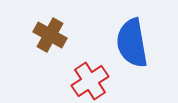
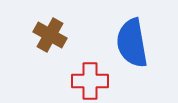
red cross: rotated 33 degrees clockwise
